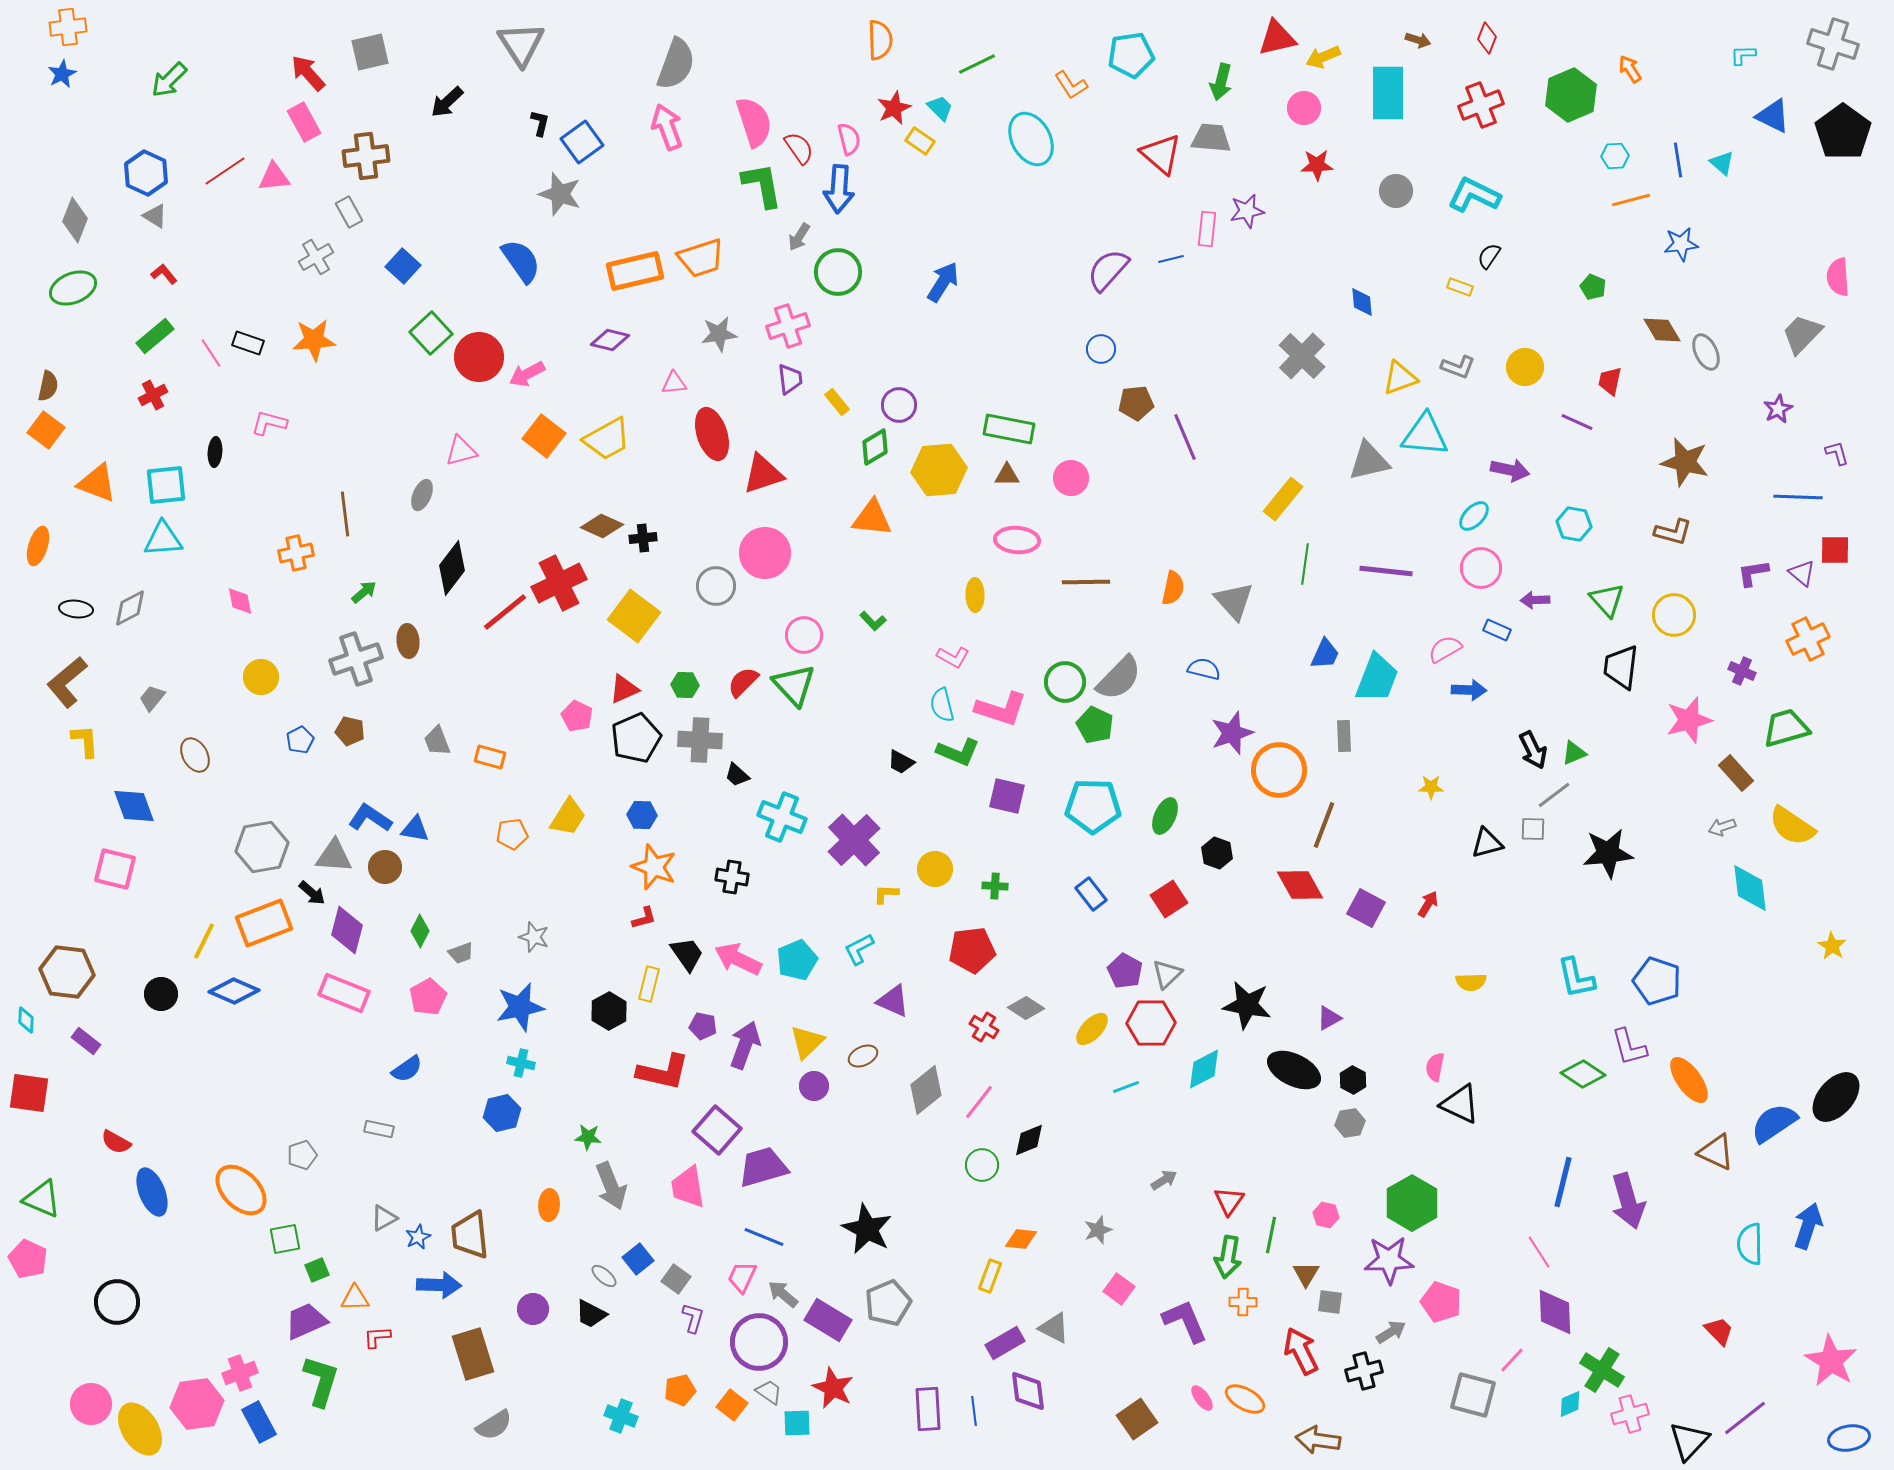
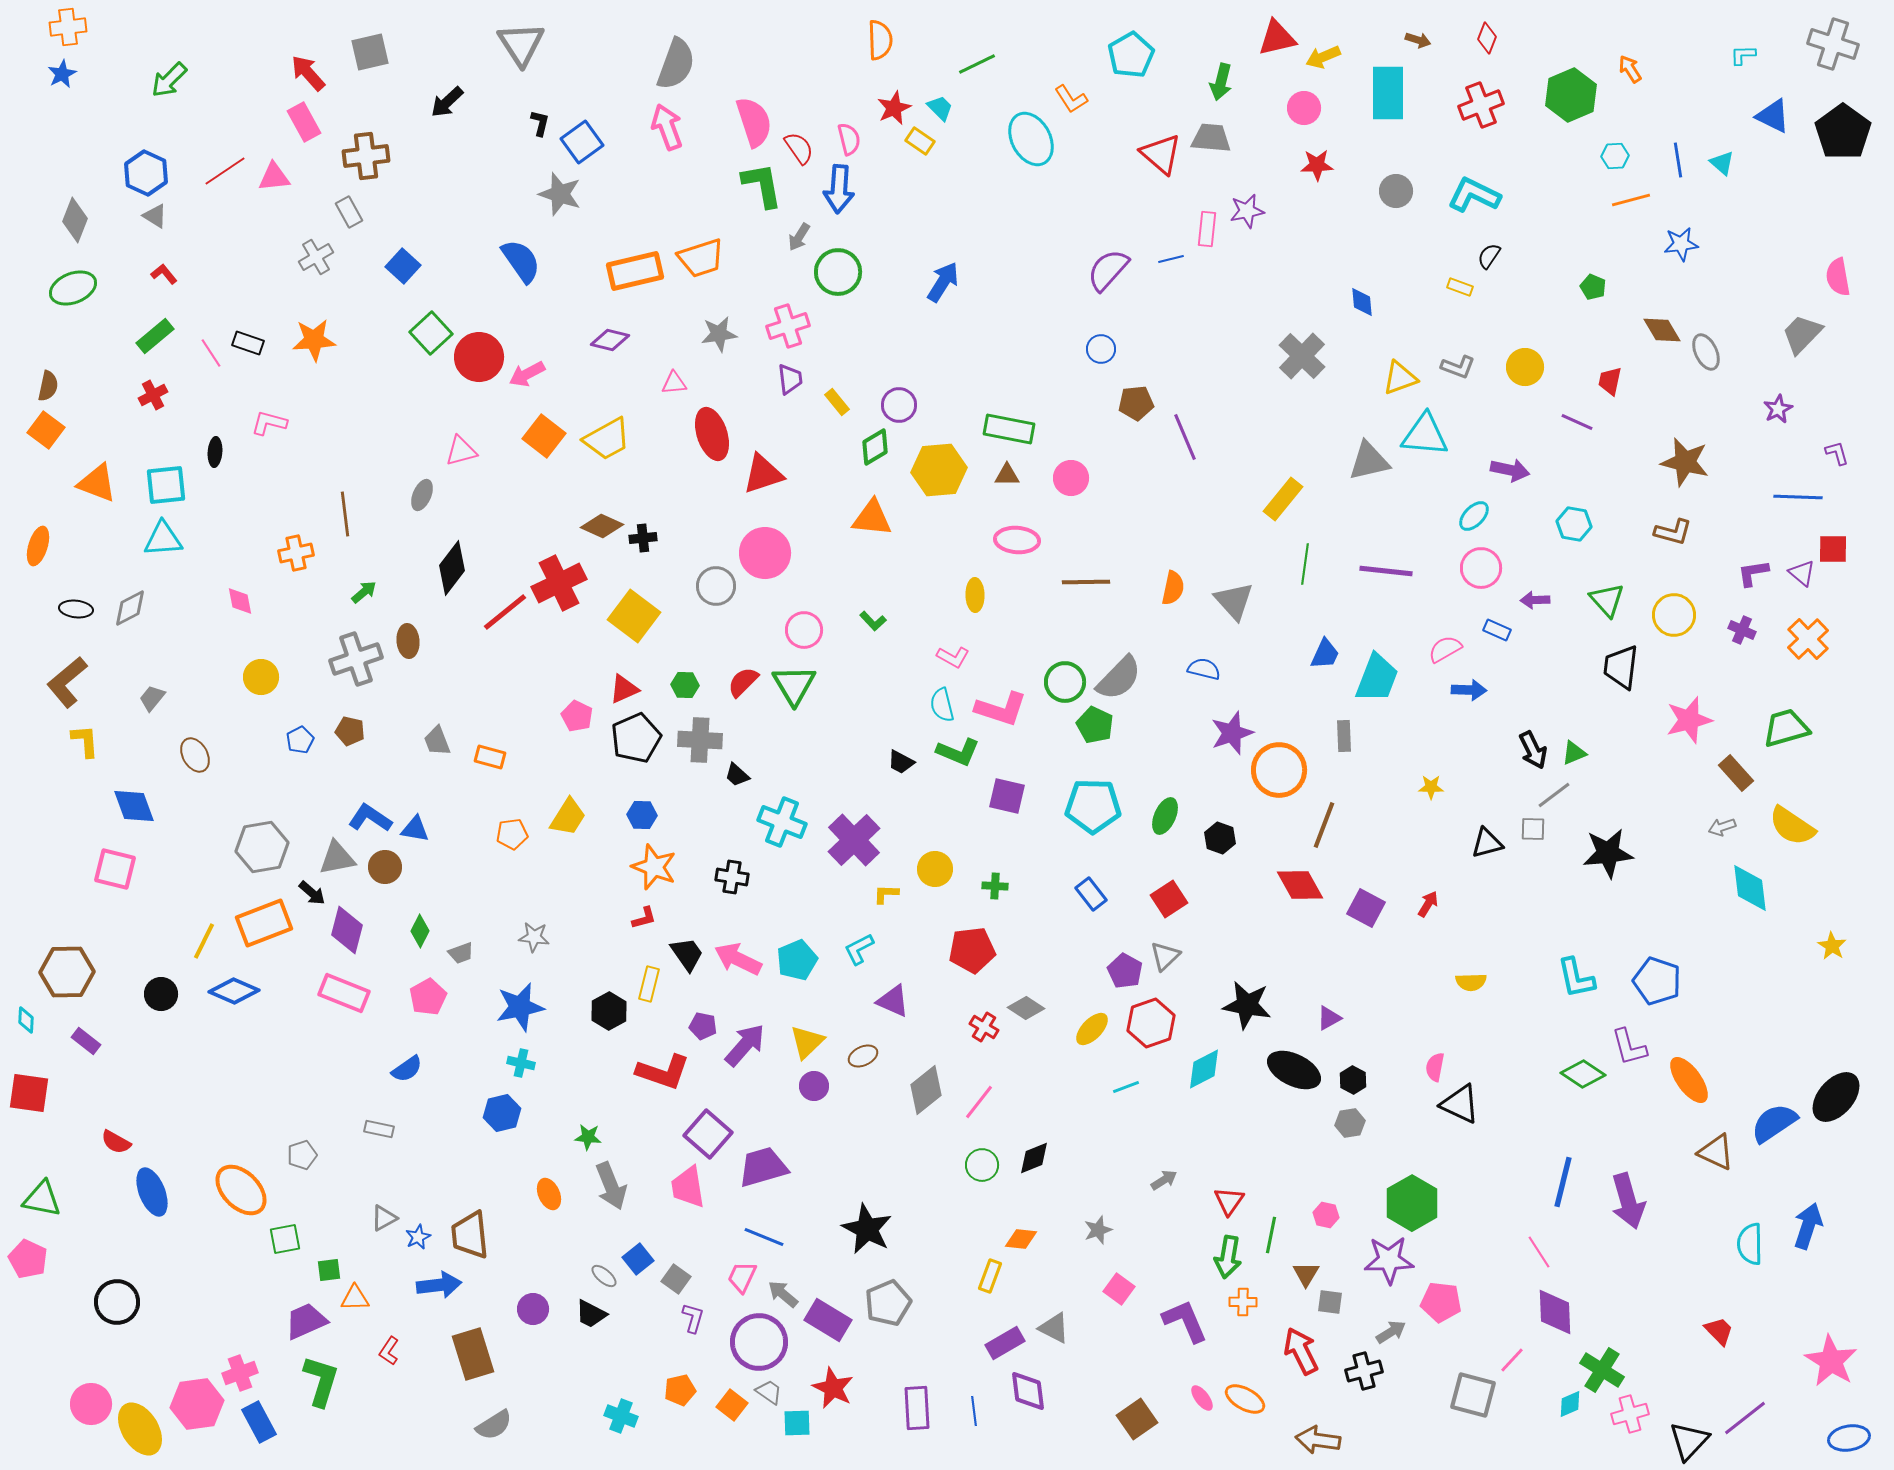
cyan pentagon at (1131, 55): rotated 21 degrees counterclockwise
orange L-shape at (1071, 85): moved 14 px down
pink semicircle at (1838, 277): rotated 6 degrees counterclockwise
red square at (1835, 550): moved 2 px left, 1 px up
pink circle at (804, 635): moved 5 px up
orange cross at (1808, 639): rotated 18 degrees counterclockwise
purple cross at (1742, 671): moved 41 px up
green triangle at (794, 685): rotated 12 degrees clockwise
cyan cross at (782, 817): moved 5 px down
black hexagon at (1217, 853): moved 3 px right, 15 px up
gray triangle at (334, 856): moved 3 px right, 2 px down; rotated 15 degrees counterclockwise
gray star at (534, 937): rotated 12 degrees counterclockwise
brown hexagon at (67, 972): rotated 8 degrees counterclockwise
gray triangle at (1167, 974): moved 2 px left, 18 px up
red hexagon at (1151, 1023): rotated 18 degrees counterclockwise
purple arrow at (745, 1045): rotated 21 degrees clockwise
red L-shape at (663, 1072): rotated 6 degrees clockwise
purple square at (717, 1130): moved 9 px left, 4 px down
black diamond at (1029, 1140): moved 5 px right, 18 px down
green triangle at (42, 1199): rotated 12 degrees counterclockwise
orange ellipse at (549, 1205): moved 11 px up; rotated 28 degrees counterclockwise
green square at (317, 1270): moved 12 px right; rotated 15 degrees clockwise
blue arrow at (439, 1285): rotated 9 degrees counterclockwise
pink pentagon at (1441, 1302): rotated 12 degrees counterclockwise
red L-shape at (377, 1337): moved 12 px right, 14 px down; rotated 52 degrees counterclockwise
purple rectangle at (928, 1409): moved 11 px left, 1 px up
